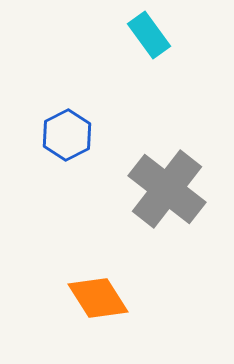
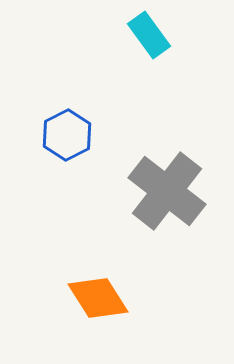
gray cross: moved 2 px down
